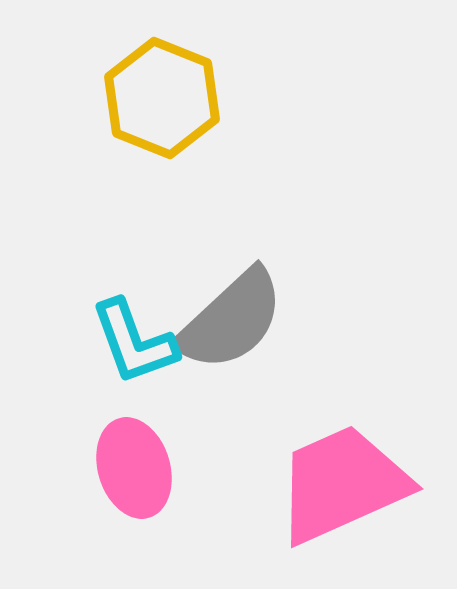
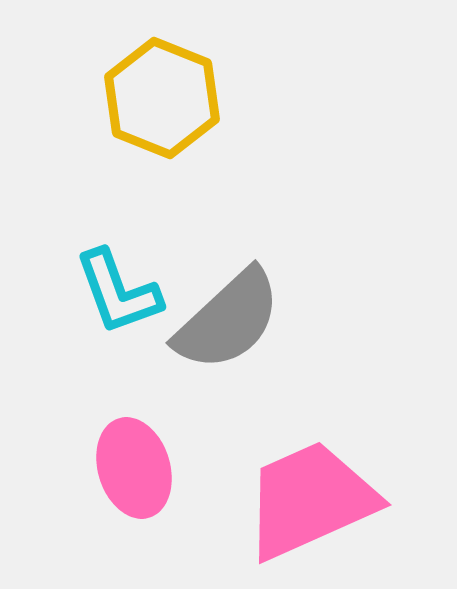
gray semicircle: moved 3 px left
cyan L-shape: moved 16 px left, 50 px up
pink trapezoid: moved 32 px left, 16 px down
